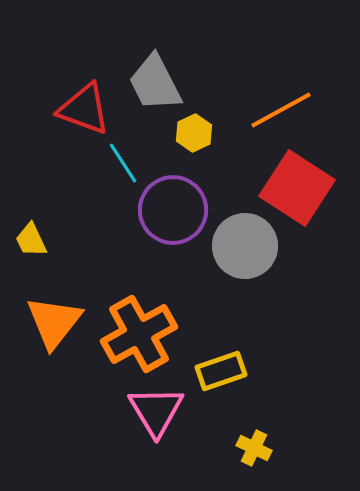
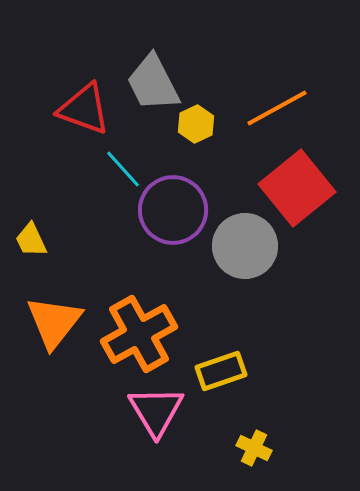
gray trapezoid: moved 2 px left
orange line: moved 4 px left, 2 px up
yellow hexagon: moved 2 px right, 9 px up
cyan line: moved 6 px down; rotated 9 degrees counterclockwise
red square: rotated 18 degrees clockwise
